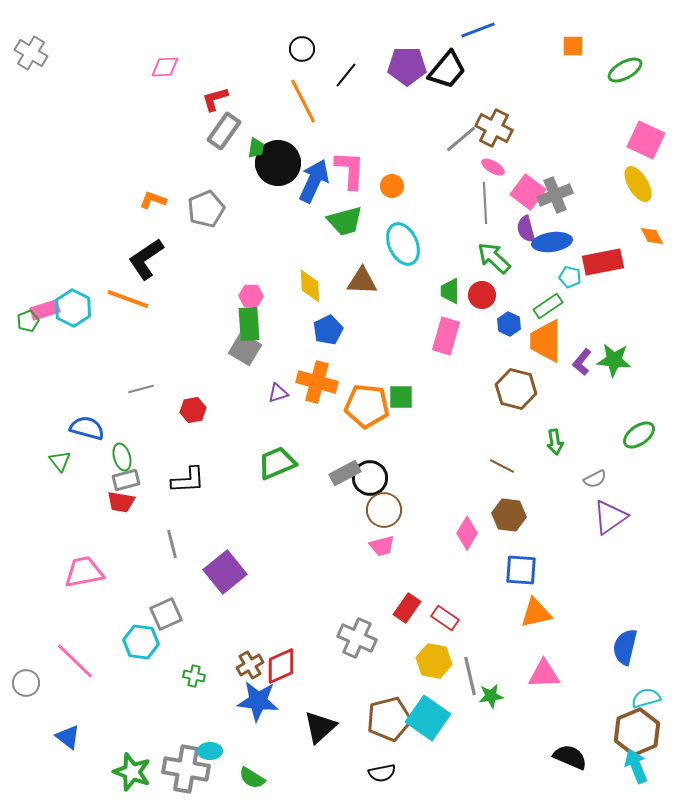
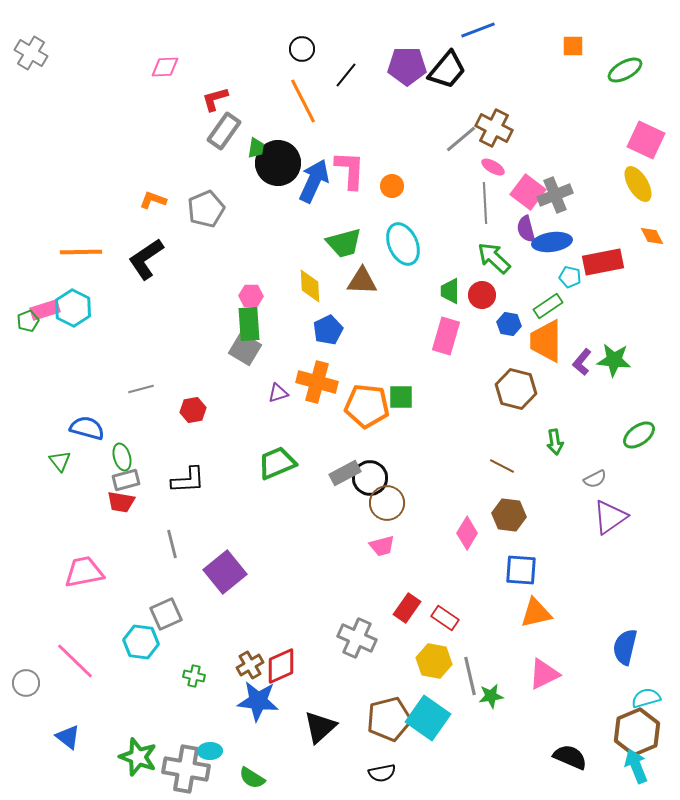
green trapezoid at (345, 221): moved 1 px left, 22 px down
orange line at (128, 299): moved 47 px left, 47 px up; rotated 21 degrees counterclockwise
blue hexagon at (509, 324): rotated 15 degrees counterclockwise
brown circle at (384, 510): moved 3 px right, 7 px up
pink triangle at (544, 674): rotated 24 degrees counterclockwise
green star at (132, 772): moved 6 px right, 15 px up
